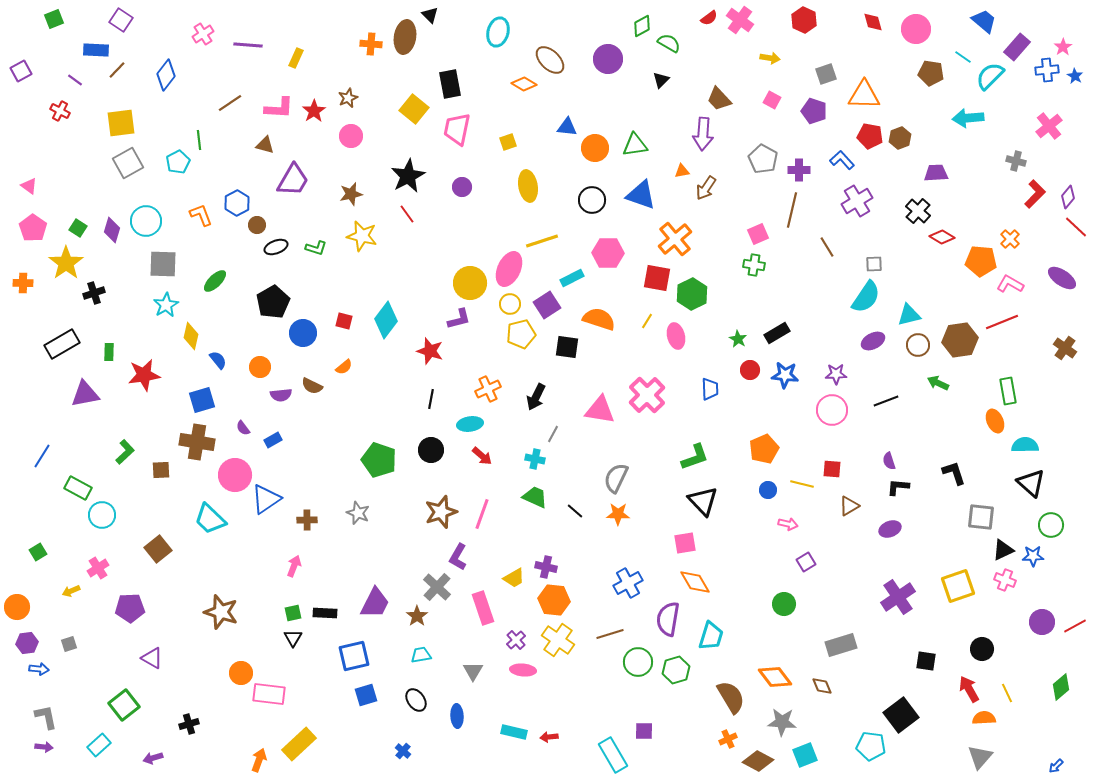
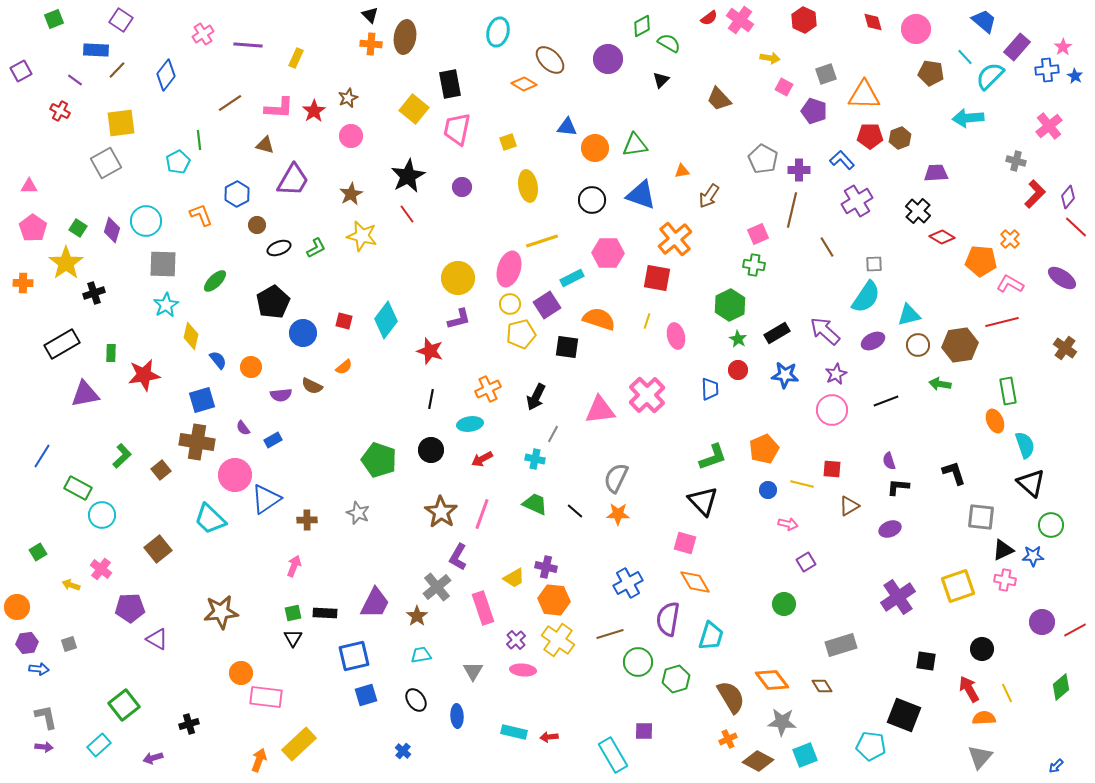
black triangle at (430, 15): moved 60 px left
cyan line at (963, 57): moved 2 px right; rotated 12 degrees clockwise
pink square at (772, 100): moved 12 px right, 13 px up
purple arrow at (703, 134): moved 122 px right, 197 px down; rotated 128 degrees clockwise
red pentagon at (870, 136): rotated 10 degrees counterclockwise
gray square at (128, 163): moved 22 px left
pink triangle at (29, 186): rotated 36 degrees counterclockwise
brown arrow at (706, 188): moved 3 px right, 8 px down
brown star at (351, 194): rotated 15 degrees counterclockwise
blue hexagon at (237, 203): moved 9 px up
black ellipse at (276, 247): moved 3 px right, 1 px down
green L-shape at (316, 248): rotated 45 degrees counterclockwise
pink ellipse at (509, 269): rotated 8 degrees counterclockwise
yellow circle at (470, 283): moved 12 px left, 5 px up
green hexagon at (692, 294): moved 38 px right, 11 px down
yellow line at (647, 321): rotated 14 degrees counterclockwise
red line at (1002, 322): rotated 8 degrees clockwise
brown hexagon at (960, 340): moved 5 px down
green rectangle at (109, 352): moved 2 px right, 1 px down
orange circle at (260, 367): moved 9 px left
red circle at (750, 370): moved 12 px left
purple star at (836, 374): rotated 25 degrees counterclockwise
green arrow at (938, 383): moved 2 px right, 1 px down; rotated 15 degrees counterclockwise
pink triangle at (600, 410): rotated 16 degrees counterclockwise
cyan semicircle at (1025, 445): rotated 72 degrees clockwise
green L-shape at (125, 452): moved 3 px left, 4 px down
red arrow at (482, 456): moved 3 px down; rotated 110 degrees clockwise
green L-shape at (695, 457): moved 18 px right
brown square at (161, 470): rotated 36 degrees counterclockwise
green trapezoid at (535, 497): moved 7 px down
brown star at (441, 512): rotated 20 degrees counterclockwise
pink square at (685, 543): rotated 25 degrees clockwise
pink cross at (98, 568): moved 3 px right, 1 px down; rotated 20 degrees counterclockwise
pink cross at (1005, 580): rotated 10 degrees counterclockwise
gray cross at (437, 587): rotated 8 degrees clockwise
yellow arrow at (71, 591): moved 6 px up; rotated 42 degrees clockwise
brown star at (221, 612): rotated 24 degrees counterclockwise
red line at (1075, 626): moved 4 px down
purple triangle at (152, 658): moved 5 px right, 19 px up
green hexagon at (676, 670): moved 9 px down
orange diamond at (775, 677): moved 3 px left, 3 px down
brown diamond at (822, 686): rotated 10 degrees counterclockwise
pink rectangle at (269, 694): moved 3 px left, 3 px down
black square at (901, 715): moved 3 px right; rotated 32 degrees counterclockwise
